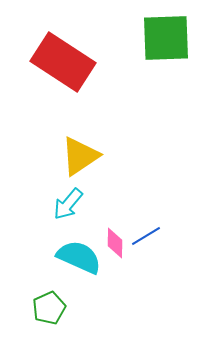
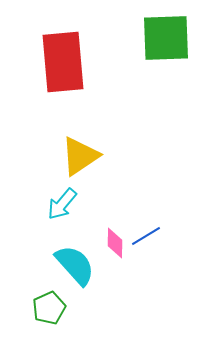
red rectangle: rotated 52 degrees clockwise
cyan arrow: moved 6 px left
cyan semicircle: moved 4 px left, 8 px down; rotated 24 degrees clockwise
